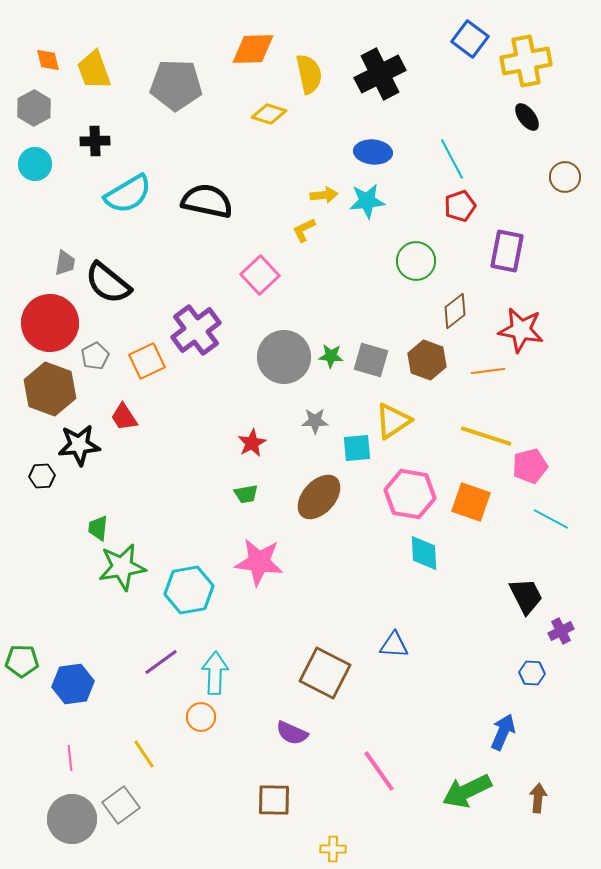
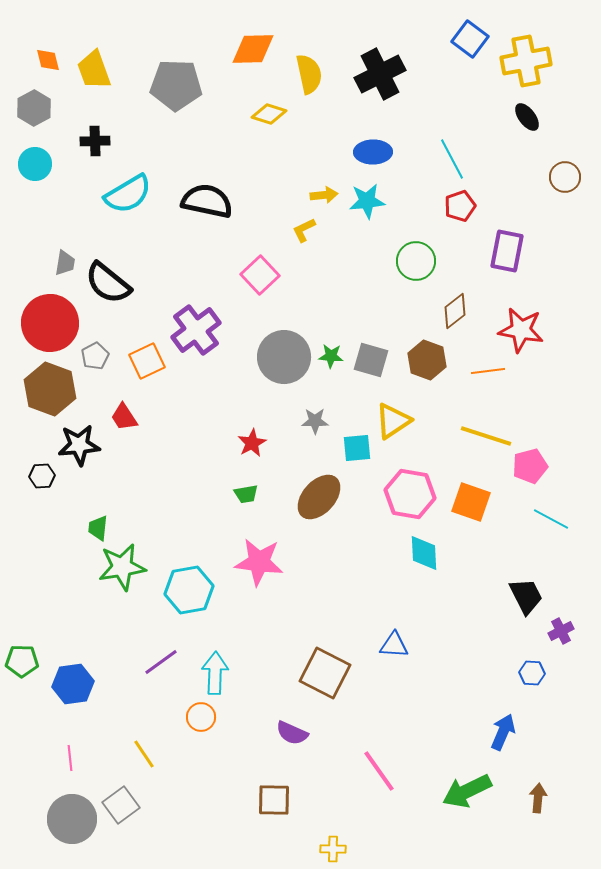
blue ellipse at (373, 152): rotated 6 degrees counterclockwise
